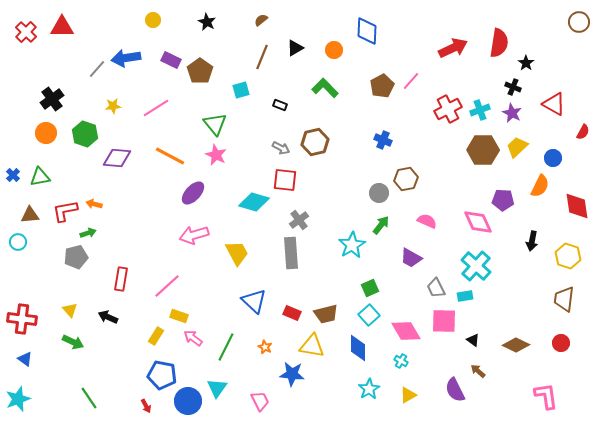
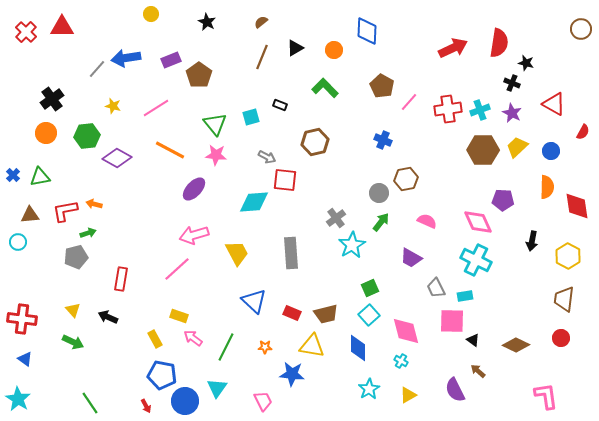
yellow circle at (153, 20): moved 2 px left, 6 px up
brown semicircle at (261, 20): moved 2 px down
brown circle at (579, 22): moved 2 px right, 7 px down
purple rectangle at (171, 60): rotated 48 degrees counterclockwise
black star at (526, 63): rotated 21 degrees counterclockwise
brown pentagon at (200, 71): moved 1 px left, 4 px down
pink line at (411, 81): moved 2 px left, 21 px down
brown pentagon at (382, 86): rotated 15 degrees counterclockwise
black cross at (513, 87): moved 1 px left, 4 px up
cyan square at (241, 90): moved 10 px right, 27 px down
yellow star at (113, 106): rotated 21 degrees clockwise
red cross at (448, 109): rotated 20 degrees clockwise
green hexagon at (85, 134): moved 2 px right, 2 px down; rotated 25 degrees counterclockwise
gray arrow at (281, 148): moved 14 px left, 9 px down
pink star at (216, 155): rotated 20 degrees counterclockwise
orange line at (170, 156): moved 6 px up
purple diamond at (117, 158): rotated 24 degrees clockwise
blue circle at (553, 158): moved 2 px left, 7 px up
orange semicircle at (540, 186): moved 7 px right, 1 px down; rotated 25 degrees counterclockwise
purple ellipse at (193, 193): moved 1 px right, 4 px up
cyan diamond at (254, 202): rotated 20 degrees counterclockwise
gray cross at (299, 220): moved 37 px right, 2 px up
green arrow at (381, 225): moved 3 px up
yellow hexagon at (568, 256): rotated 10 degrees clockwise
cyan cross at (476, 266): moved 6 px up; rotated 16 degrees counterclockwise
pink line at (167, 286): moved 10 px right, 17 px up
yellow triangle at (70, 310): moved 3 px right
pink square at (444, 321): moved 8 px right
pink diamond at (406, 331): rotated 16 degrees clockwise
yellow rectangle at (156, 336): moved 1 px left, 3 px down; rotated 60 degrees counterclockwise
red circle at (561, 343): moved 5 px up
orange star at (265, 347): rotated 24 degrees counterclockwise
green line at (89, 398): moved 1 px right, 5 px down
cyan star at (18, 399): rotated 20 degrees counterclockwise
blue circle at (188, 401): moved 3 px left
pink trapezoid at (260, 401): moved 3 px right
